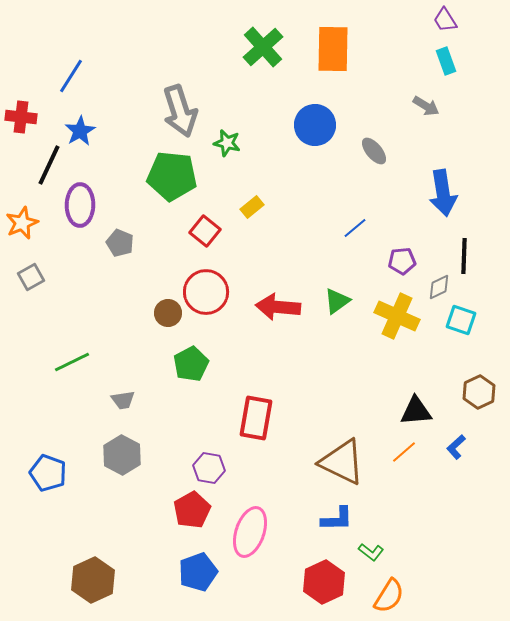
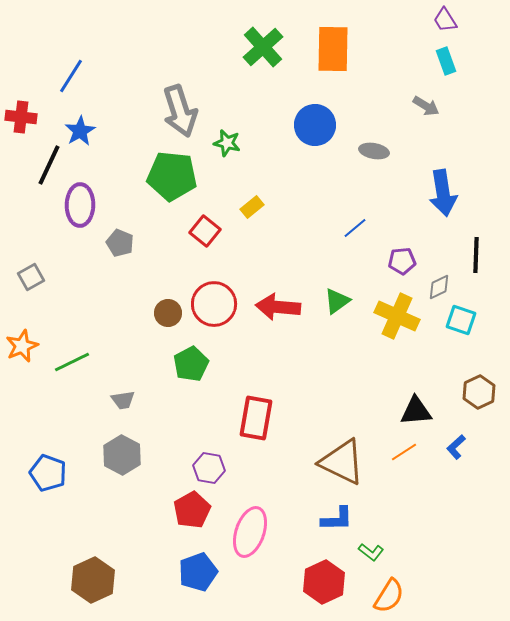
gray ellipse at (374, 151): rotated 40 degrees counterclockwise
orange star at (22, 223): moved 123 px down
black line at (464, 256): moved 12 px right, 1 px up
red circle at (206, 292): moved 8 px right, 12 px down
orange line at (404, 452): rotated 8 degrees clockwise
